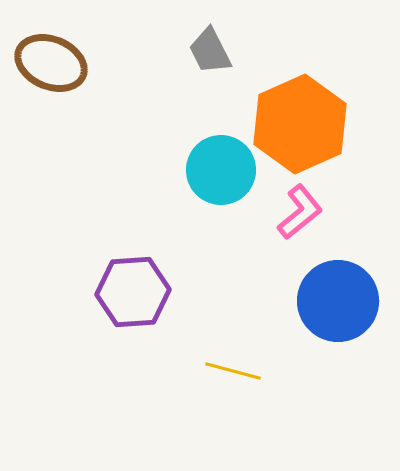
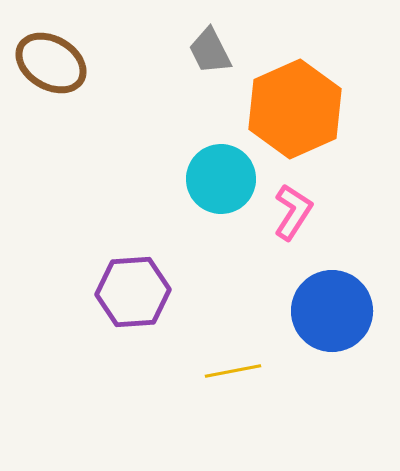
brown ellipse: rotated 8 degrees clockwise
orange hexagon: moved 5 px left, 15 px up
cyan circle: moved 9 px down
pink L-shape: moved 7 px left; rotated 18 degrees counterclockwise
blue circle: moved 6 px left, 10 px down
yellow line: rotated 26 degrees counterclockwise
